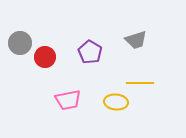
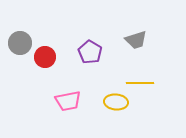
pink trapezoid: moved 1 px down
